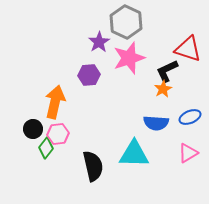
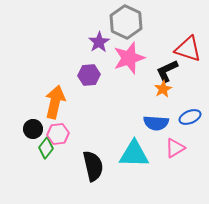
pink triangle: moved 13 px left, 5 px up
